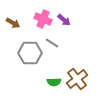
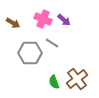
green semicircle: rotated 72 degrees clockwise
